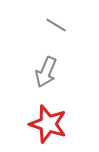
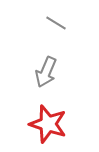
gray line: moved 2 px up
